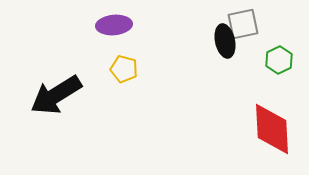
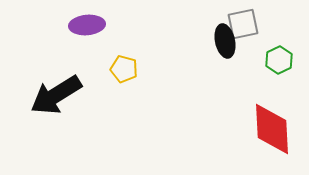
purple ellipse: moved 27 px left
